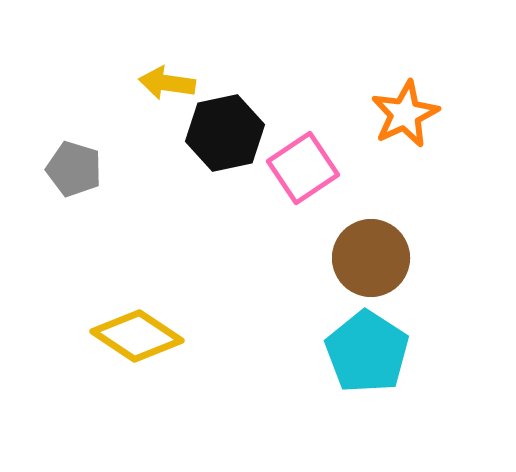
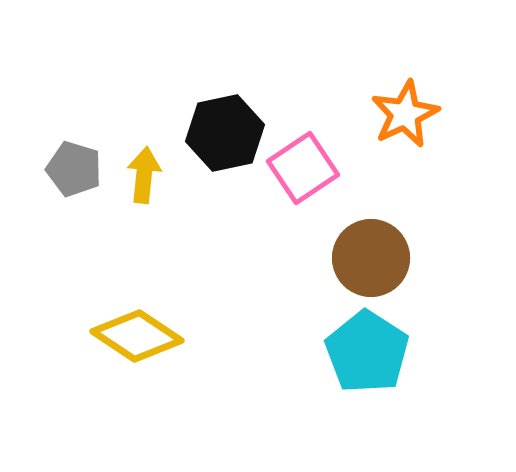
yellow arrow: moved 23 px left, 92 px down; rotated 88 degrees clockwise
